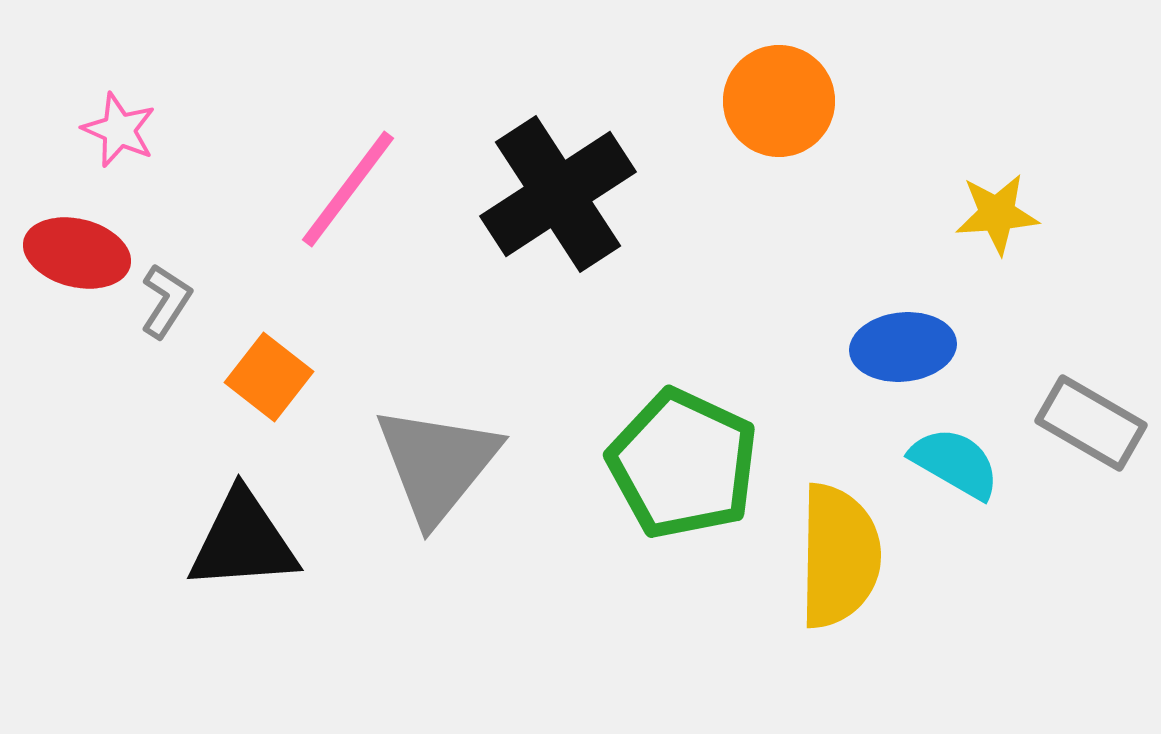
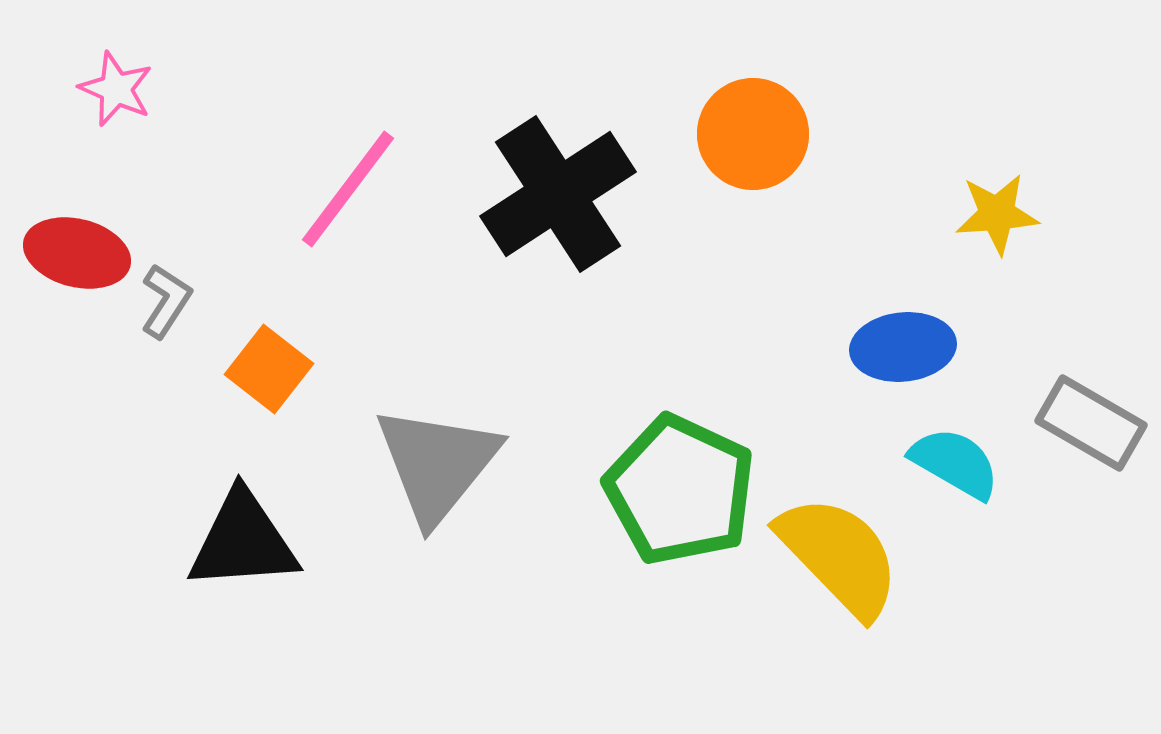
orange circle: moved 26 px left, 33 px down
pink star: moved 3 px left, 41 px up
orange square: moved 8 px up
green pentagon: moved 3 px left, 26 px down
yellow semicircle: rotated 45 degrees counterclockwise
